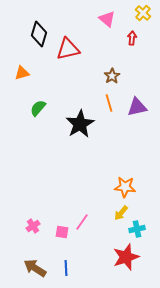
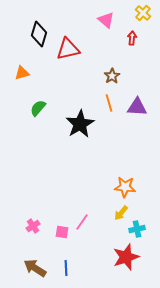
pink triangle: moved 1 px left, 1 px down
purple triangle: rotated 15 degrees clockwise
